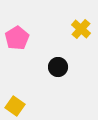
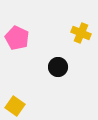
yellow cross: moved 4 px down; rotated 18 degrees counterclockwise
pink pentagon: rotated 15 degrees counterclockwise
